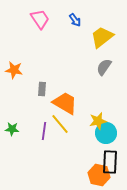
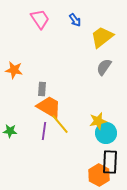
orange trapezoid: moved 16 px left, 4 px down
green star: moved 2 px left, 2 px down
orange hexagon: rotated 15 degrees clockwise
